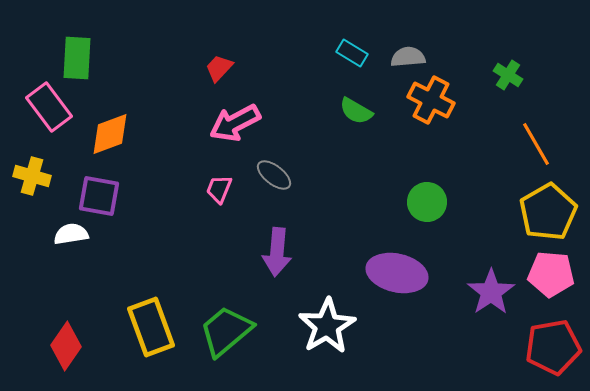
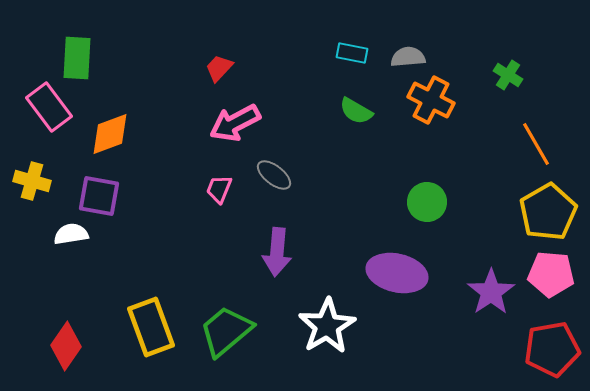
cyan rectangle: rotated 20 degrees counterclockwise
yellow cross: moved 5 px down
red pentagon: moved 1 px left, 2 px down
